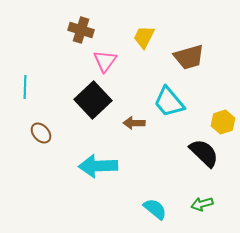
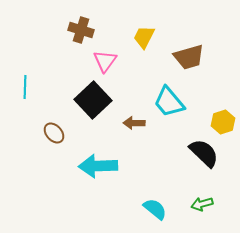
brown ellipse: moved 13 px right
